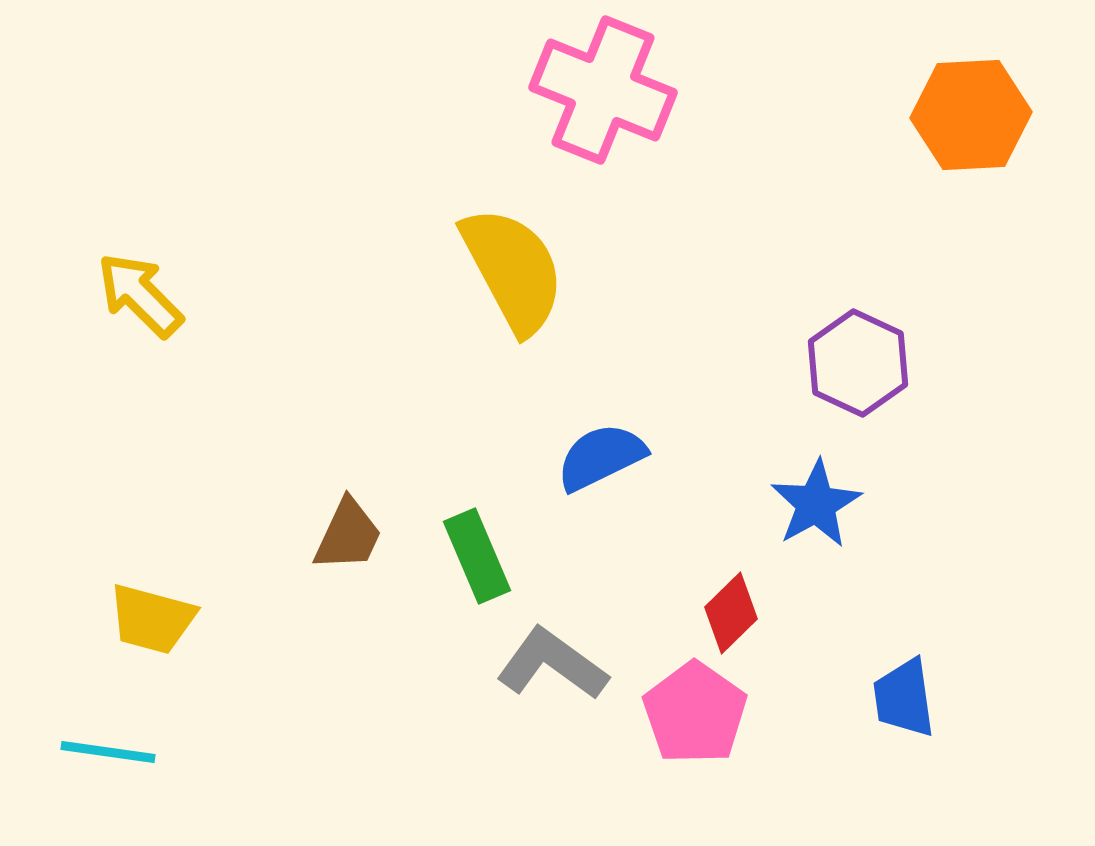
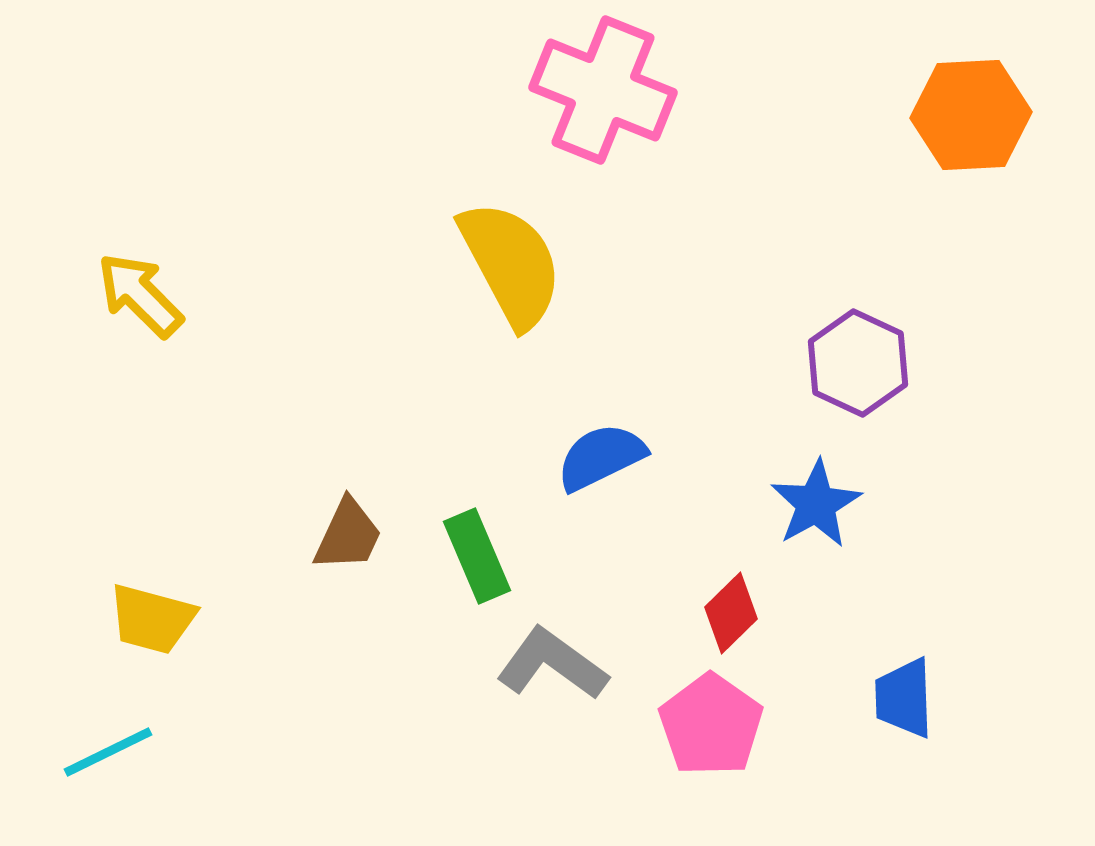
yellow semicircle: moved 2 px left, 6 px up
blue trapezoid: rotated 6 degrees clockwise
pink pentagon: moved 16 px right, 12 px down
cyan line: rotated 34 degrees counterclockwise
